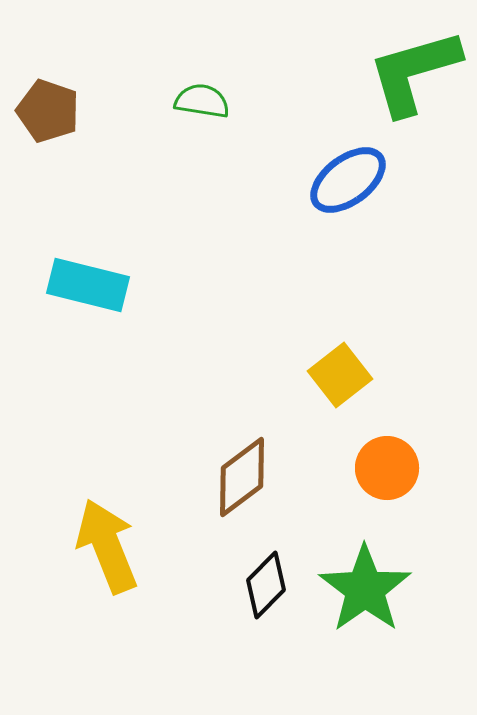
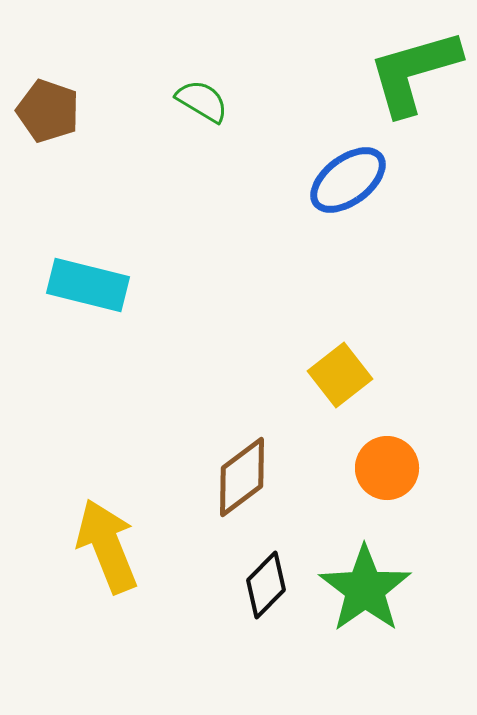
green semicircle: rotated 22 degrees clockwise
